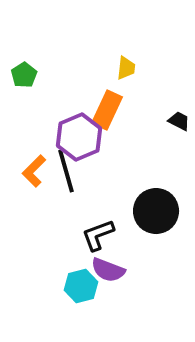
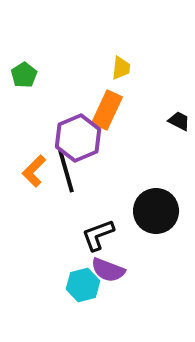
yellow trapezoid: moved 5 px left
purple hexagon: moved 1 px left, 1 px down
cyan hexagon: moved 2 px right, 1 px up
